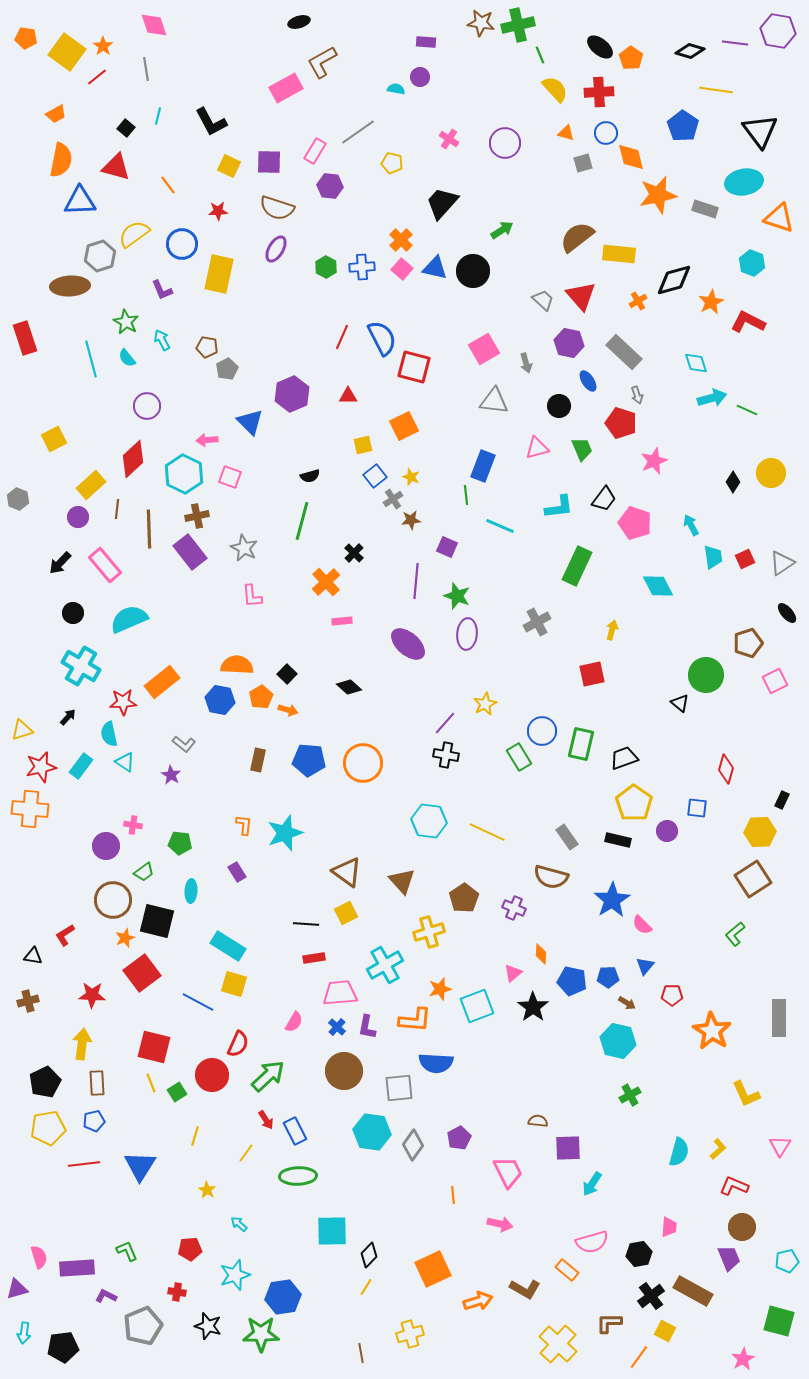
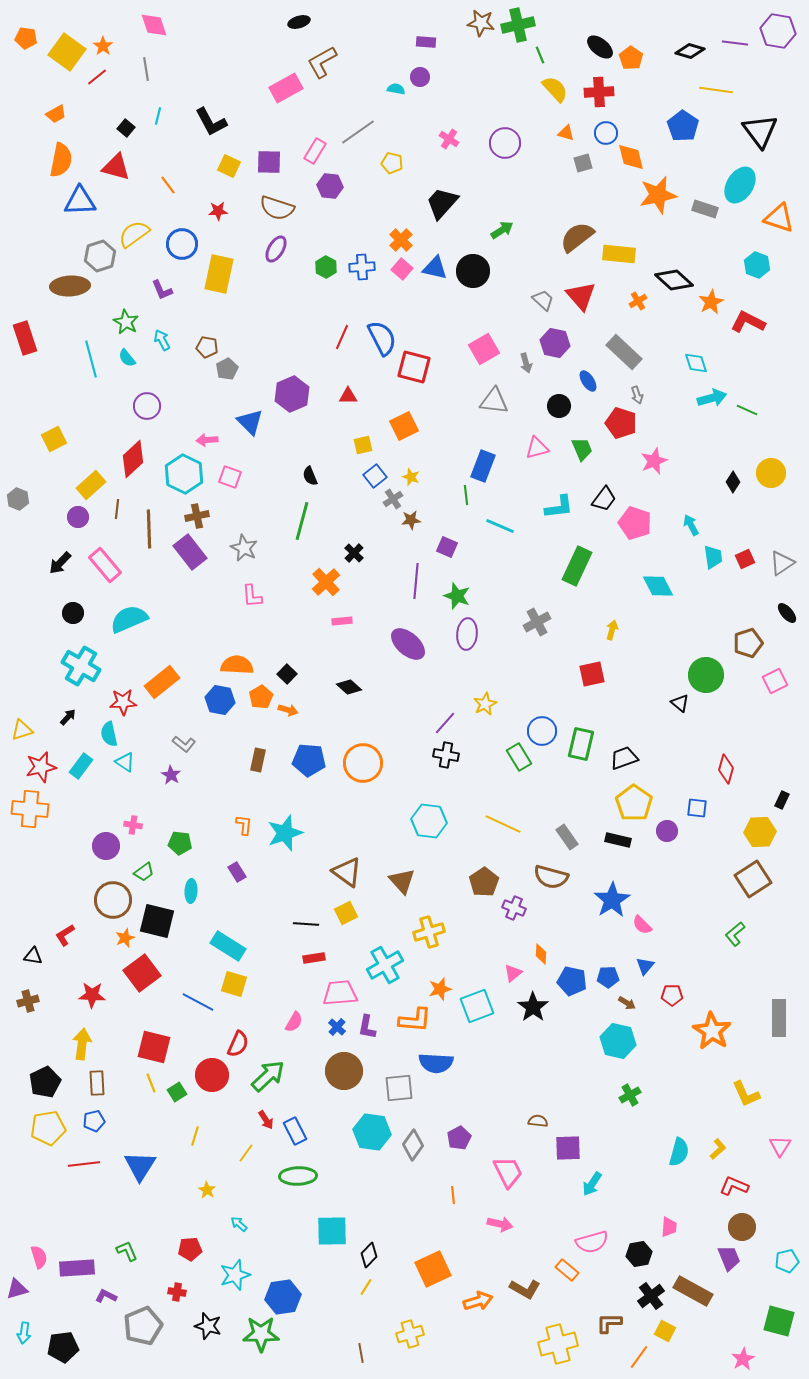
cyan ellipse at (744, 182): moved 4 px left, 3 px down; rotated 48 degrees counterclockwise
cyan hexagon at (752, 263): moved 5 px right, 2 px down
black diamond at (674, 280): rotated 57 degrees clockwise
purple hexagon at (569, 343): moved 14 px left
black semicircle at (310, 476): rotated 84 degrees clockwise
yellow line at (487, 832): moved 16 px right, 8 px up
brown pentagon at (464, 898): moved 20 px right, 16 px up
yellow cross at (558, 1344): rotated 33 degrees clockwise
